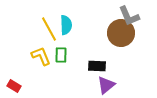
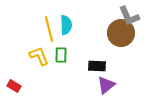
yellow line: rotated 15 degrees clockwise
yellow L-shape: moved 2 px left
